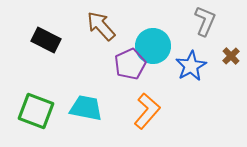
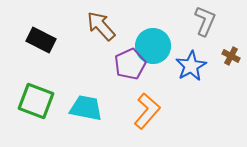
black rectangle: moved 5 px left
brown cross: rotated 18 degrees counterclockwise
green square: moved 10 px up
